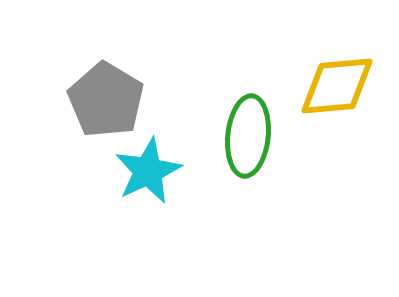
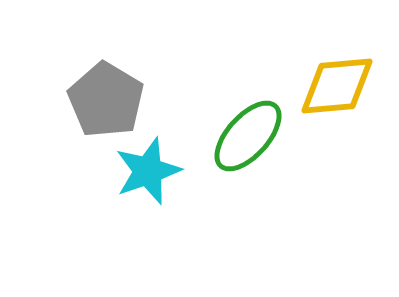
green ellipse: rotated 36 degrees clockwise
cyan star: rotated 6 degrees clockwise
